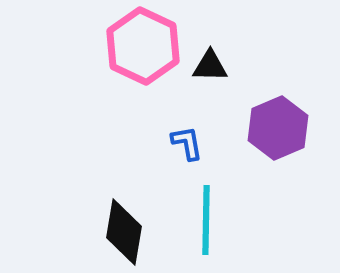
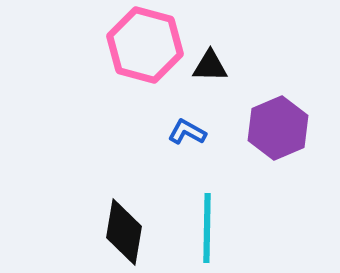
pink hexagon: moved 2 px right, 1 px up; rotated 10 degrees counterclockwise
blue L-shape: moved 11 px up; rotated 51 degrees counterclockwise
cyan line: moved 1 px right, 8 px down
